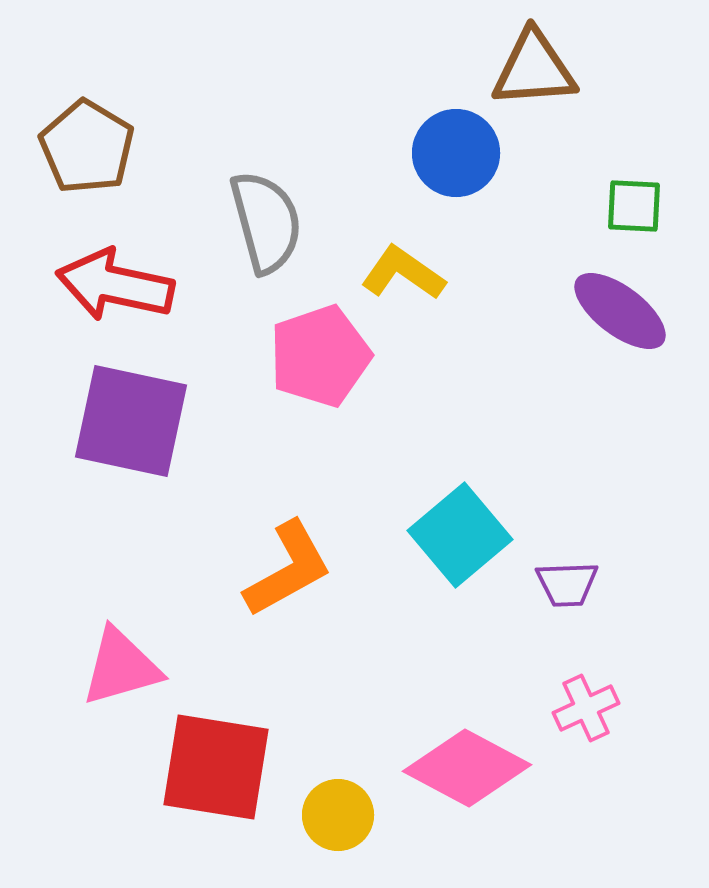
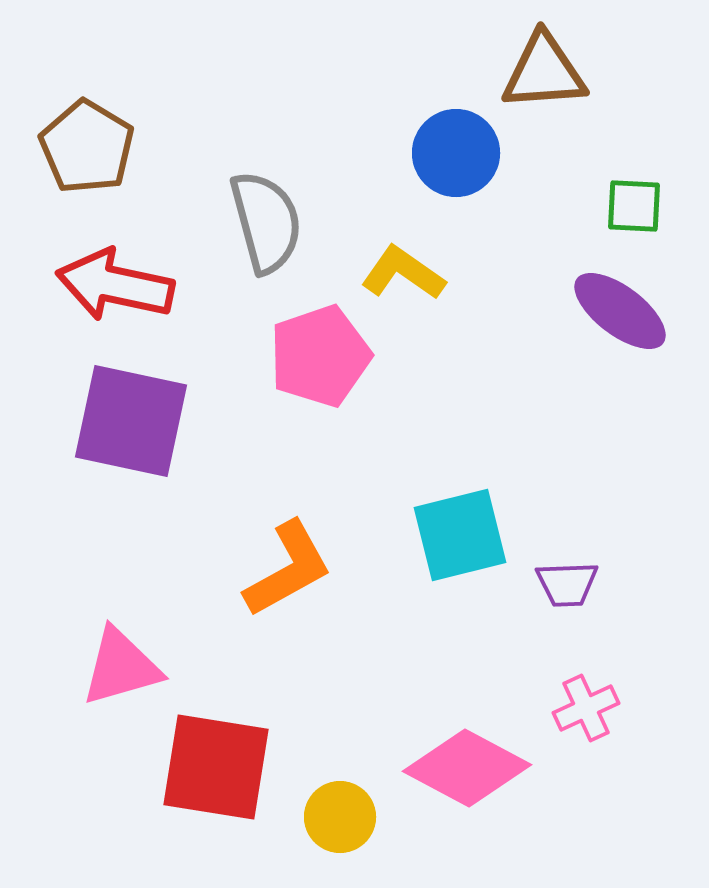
brown triangle: moved 10 px right, 3 px down
cyan square: rotated 26 degrees clockwise
yellow circle: moved 2 px right, 2 px down
